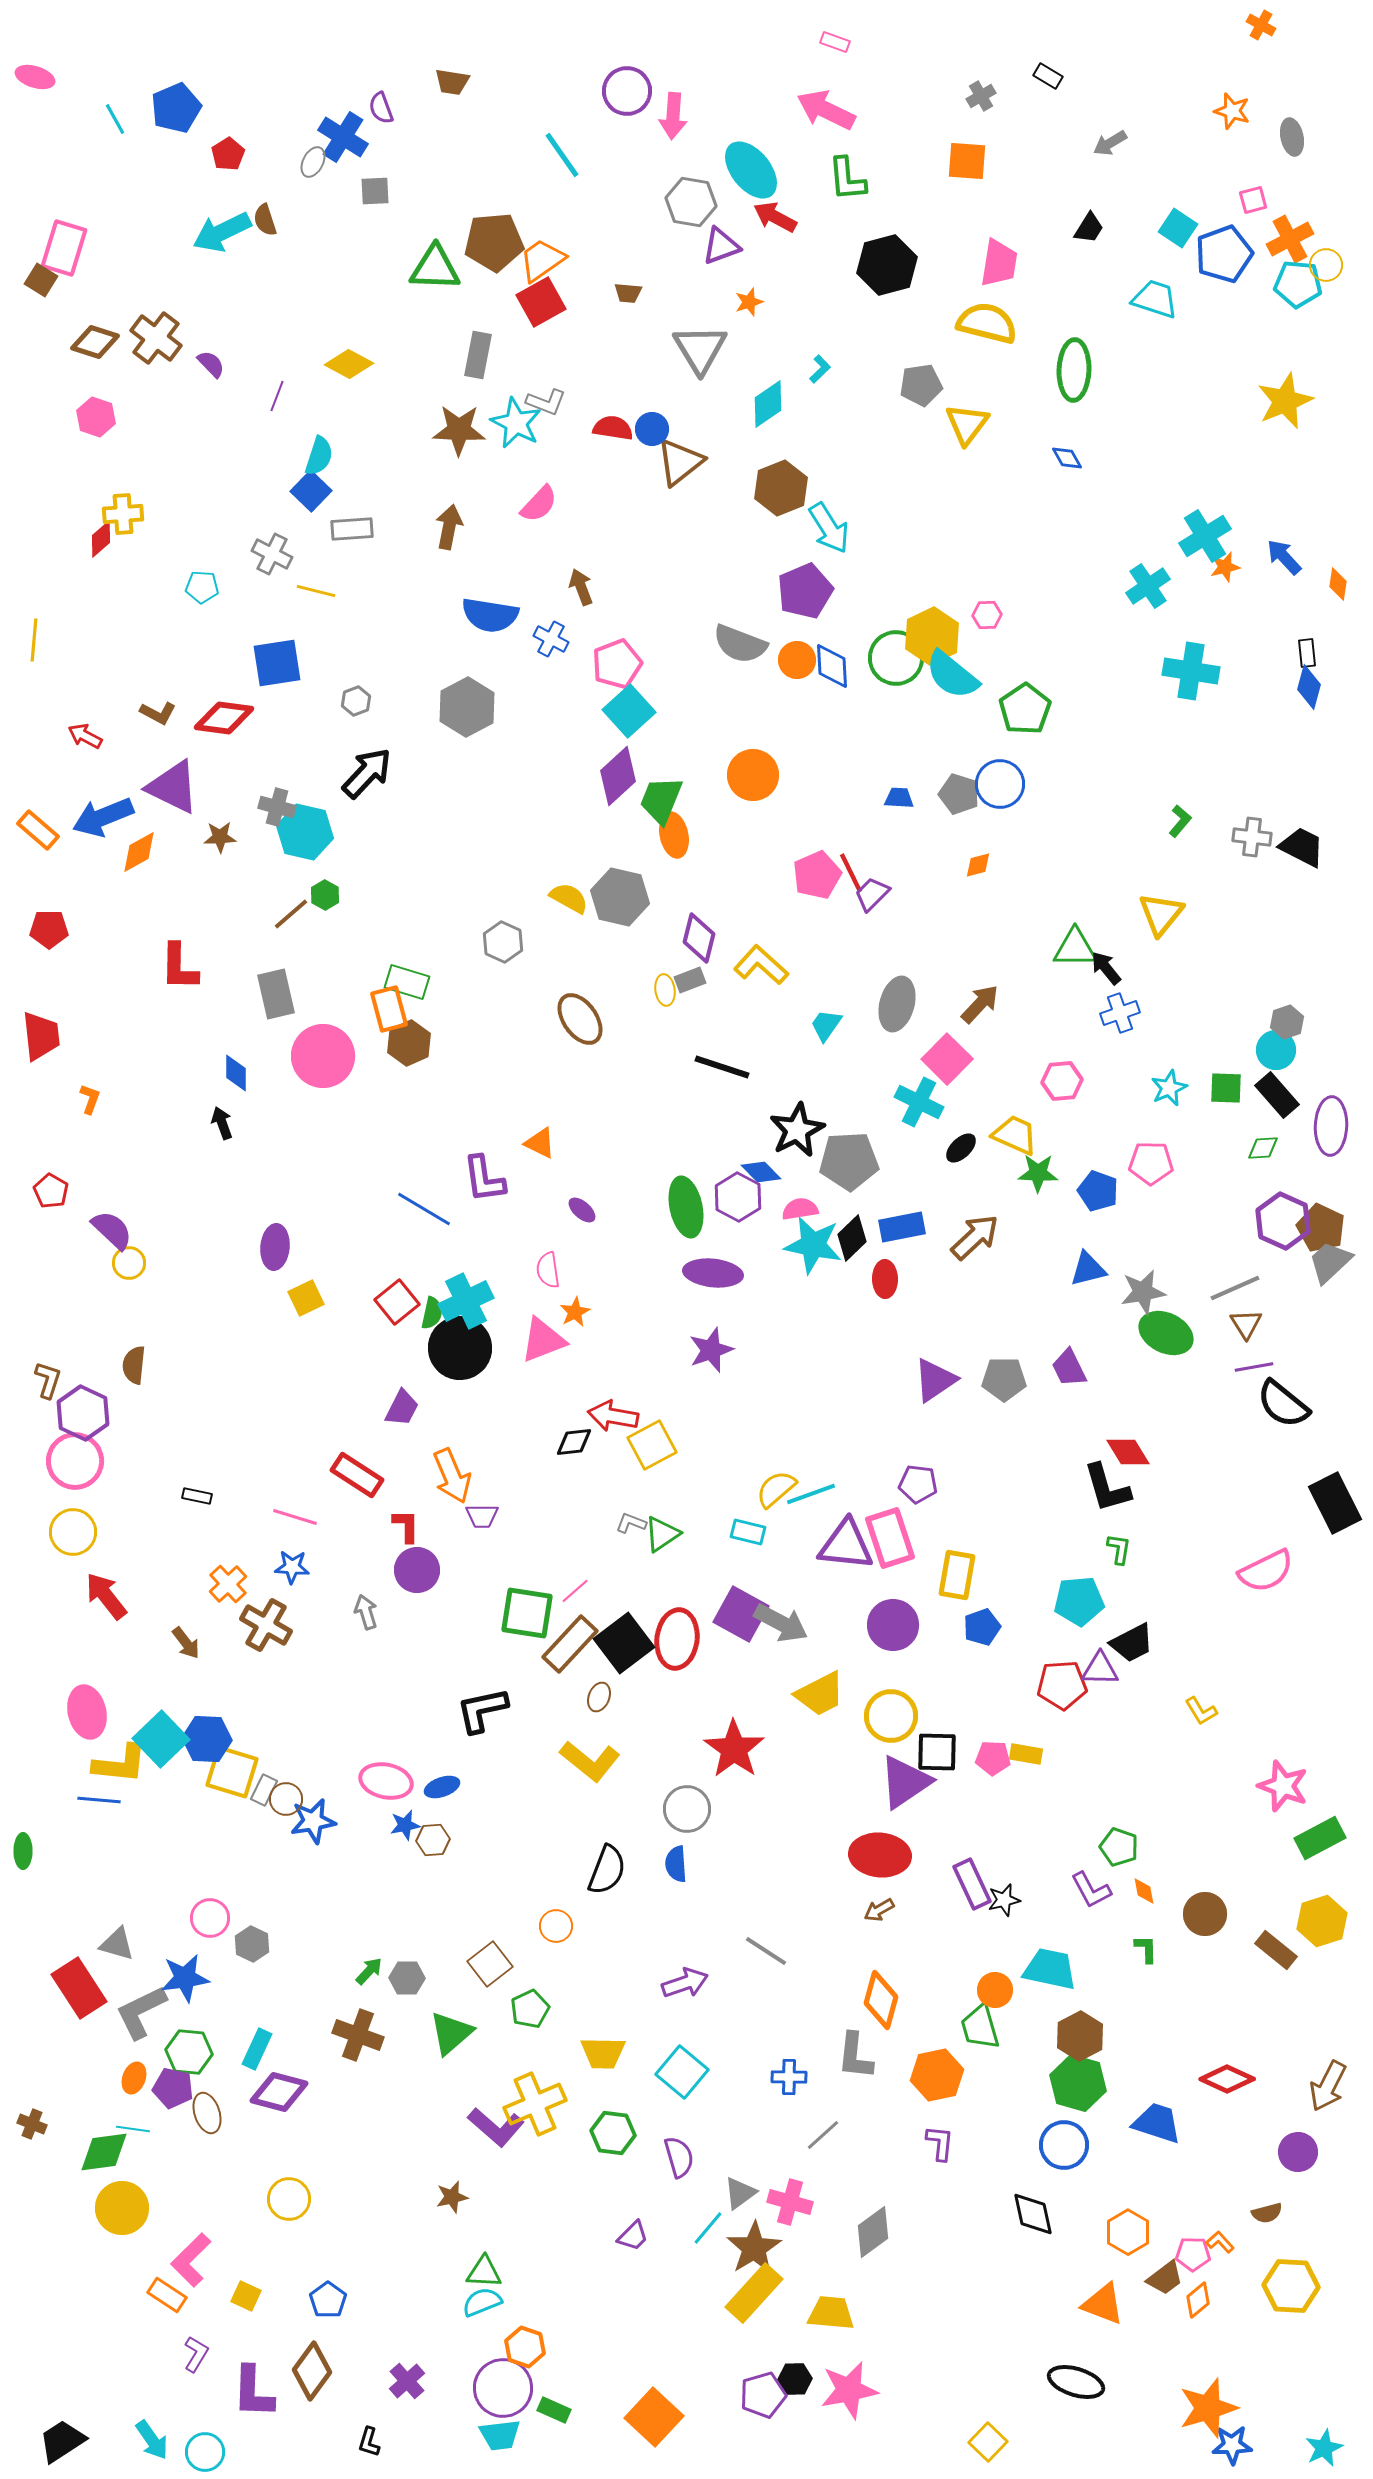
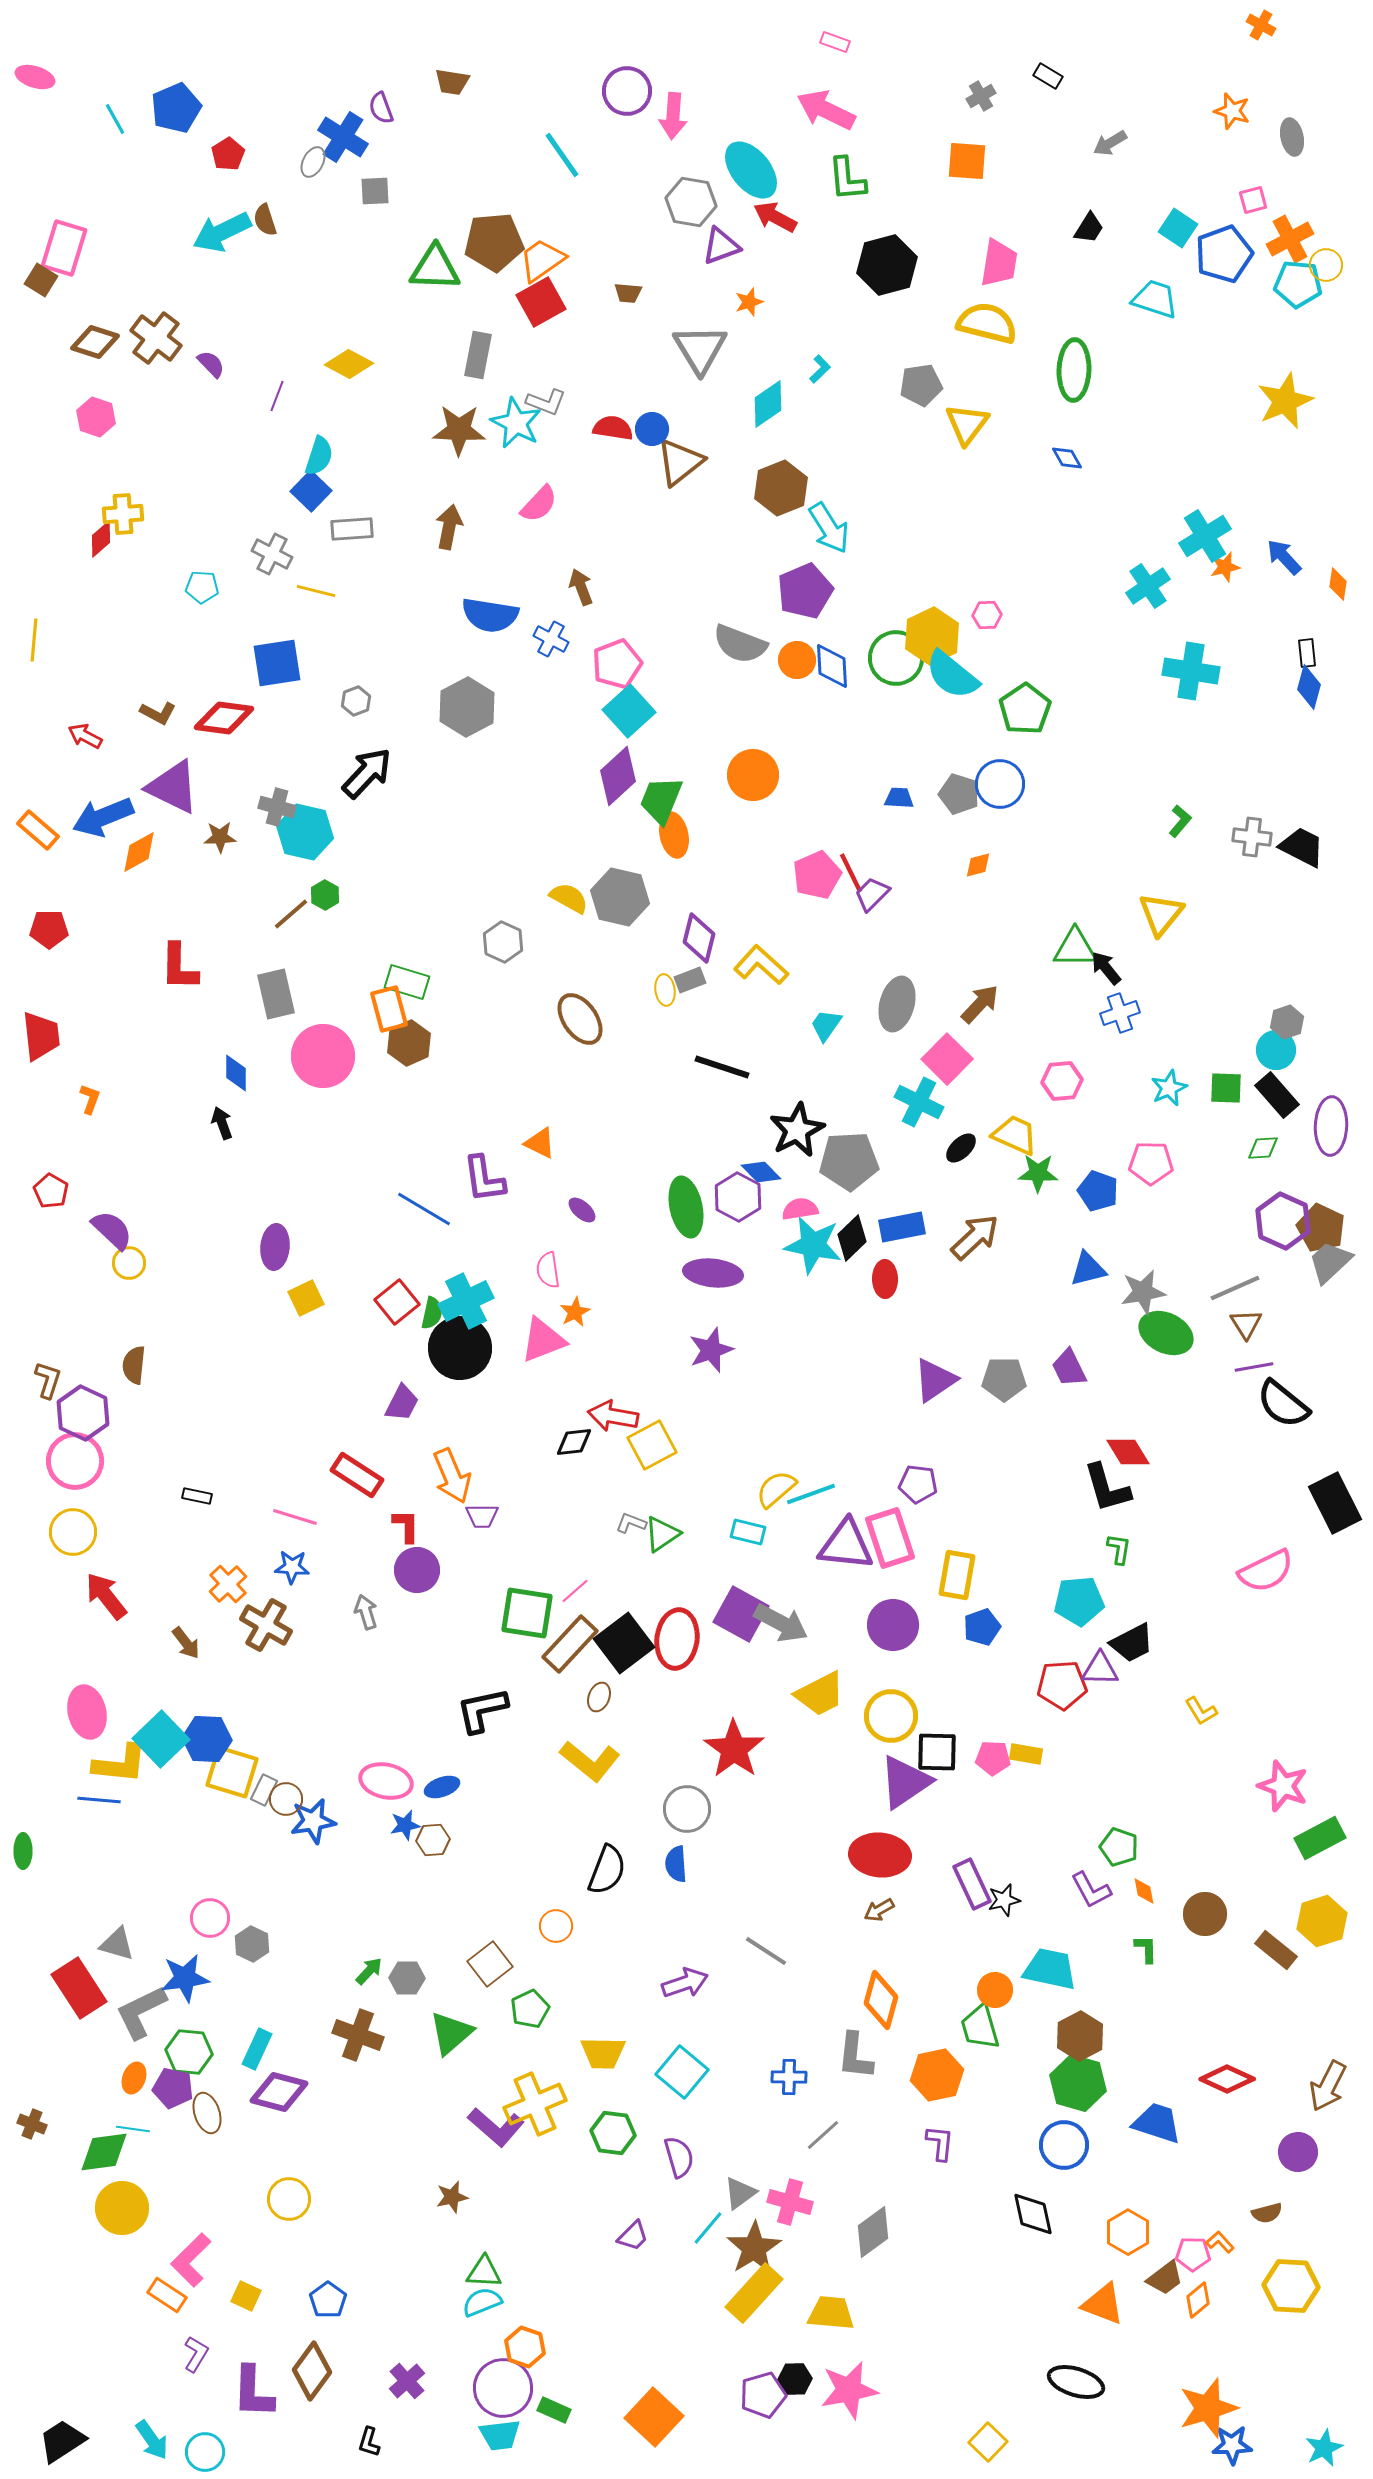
purple trapezoid at (402, 1408): moved 5 px up
